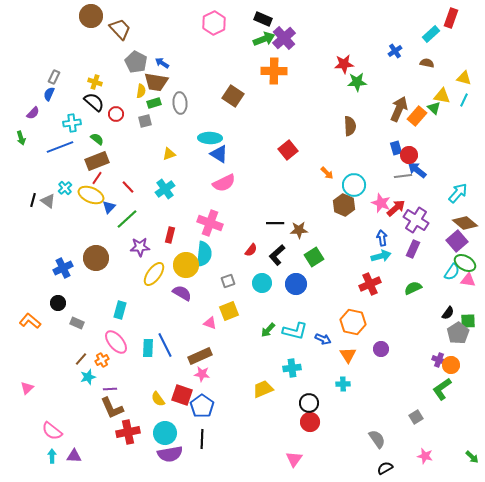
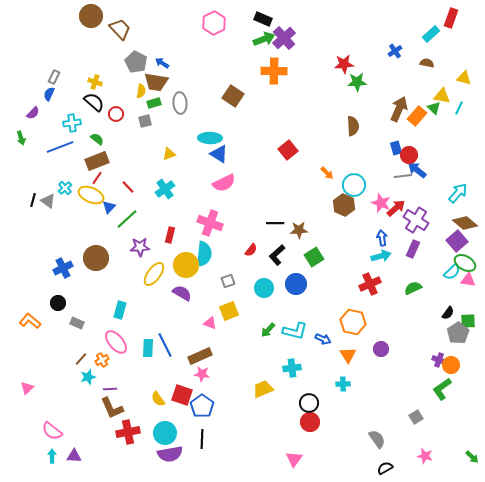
cyan line at (464, 100): moved 5 px left, 8 px down
brown semicircle at (350, 126): moved 3 px right
cyan semicircle at (452, 272): rotated 12 degrees clockwise
cyan circle at (262, 283): moved 2 px right, 5 px down
